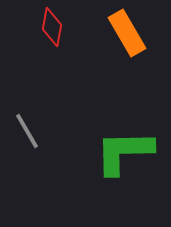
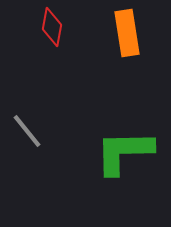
orange rectangle: rotated 21 degrees clockwise
gray line: rotated 9 degrees counterclockwise
